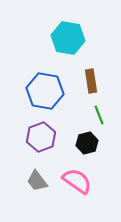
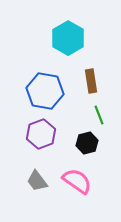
cyan hexagon: rotated 20 degrees clockwise
purple hexagon: moved 3 px up
